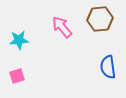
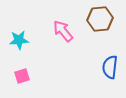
pink arrow: moved 1 px right, 4 px down
blue semicircle: moved 2 px right; rotated 15 degrees clockwise
pink square: moved 5 px right
